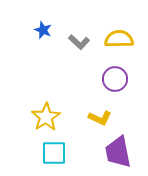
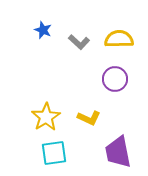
yellow L-shape: moved 11 px left
cyan square: rotated 8 degrees counterclockwise
